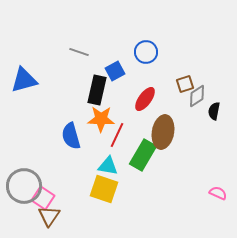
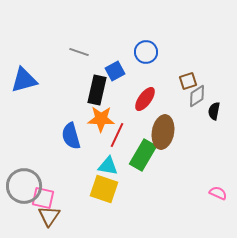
brown square: moved 3 px right, 3 px up
pink square: rotated 20 degrees counterclockwise
